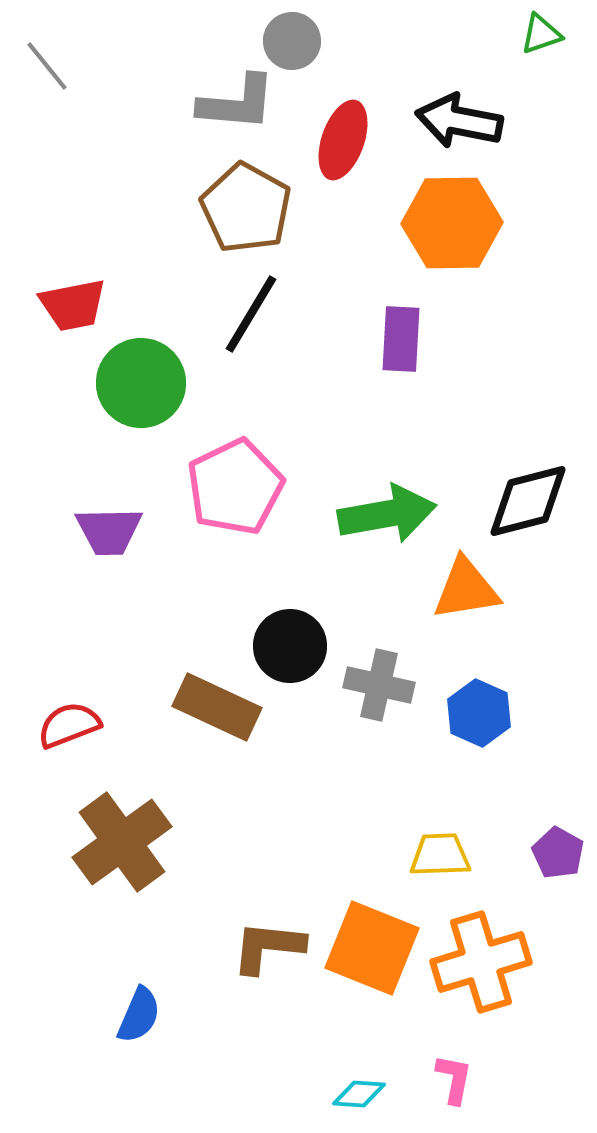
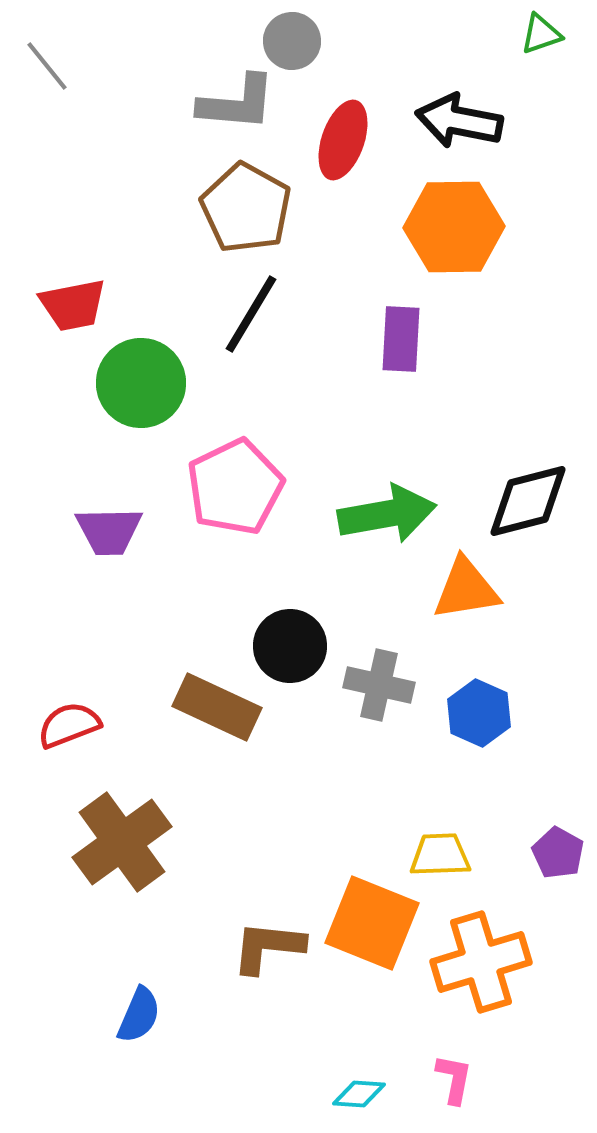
orange hexagon: moved 2 px right, 4 px down
orange square: moved 25 px up
